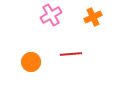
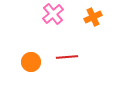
pink cross: moved 2 px right, 1 px up; rotated 10 degrees counterclockwise
red line: moved 4 px left, 3 px down
